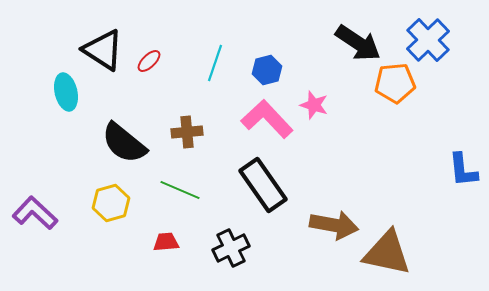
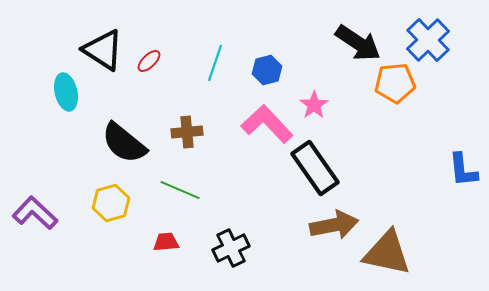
pink star: rotated 20 degrees clockwise
pink L-shape: moved 5 px down
black rectangle: moved 52 px right, 17 px up
brown arrow: rotated 21 degrees counterclockwise
